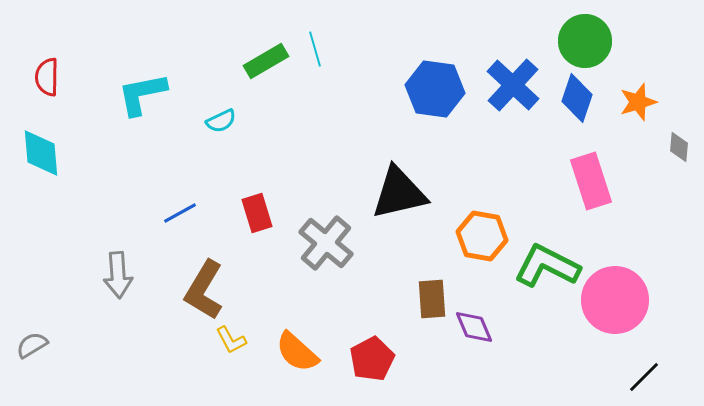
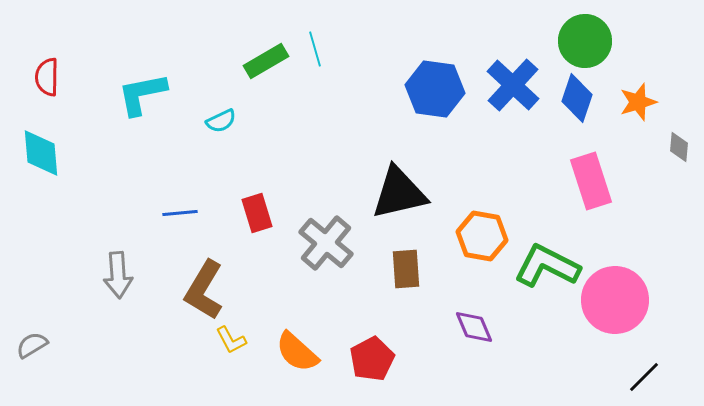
blue line: rotated 24 degrees clockwise
brown rectangle: moved 26 px left, 30 px up
